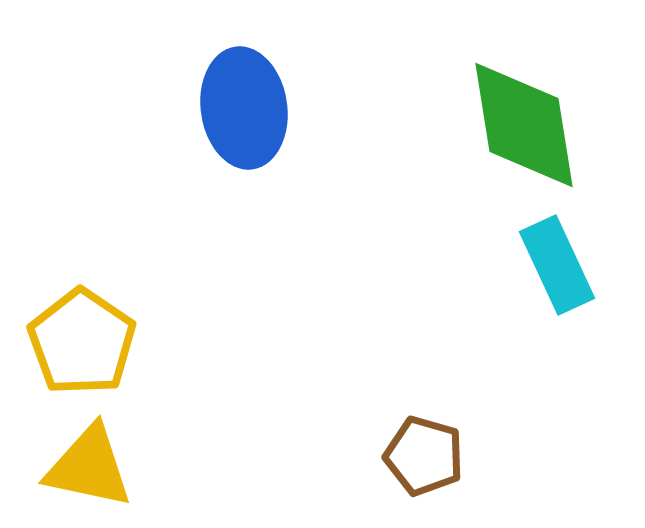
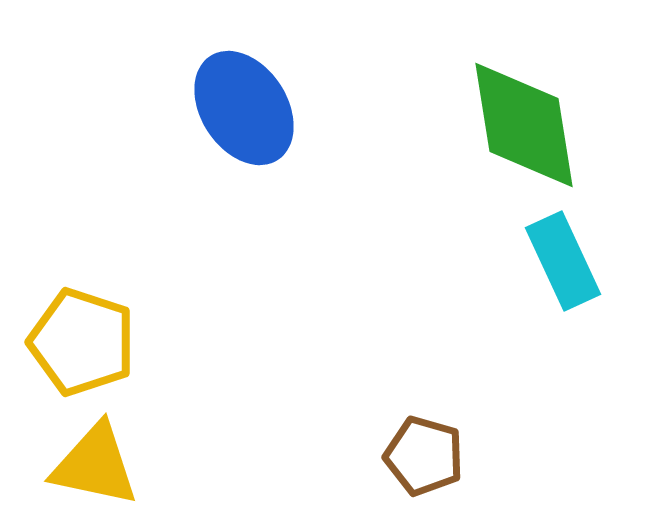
blue ellipse: rotated 25 degrees counterclockwise
cyan rectangle: moved 6 px right, 4 px up
yellow pentagon: rotated 16 degrees counterclockwise
yellow triangle: moved 6 px right, 2 px up
